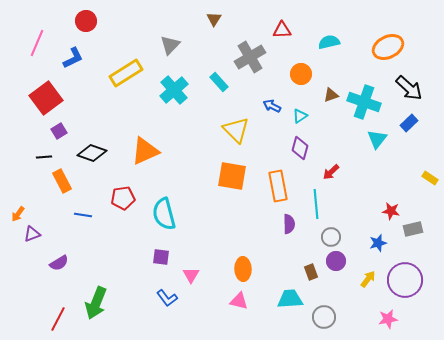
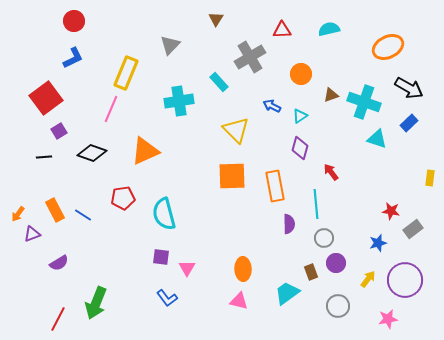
brown triangle at (214, 19): moved 2 px right
red circle at (86, 21): moved 12 px left
cyan semicircle at (329, 42): moved 13 px up
pink line at (37, 43): moved 74 px right, 66 px down
yellow rectangle at (126, 73): rotated 36 degrees counterclockwise
black arrow at (409, 88): rotated 12 degrees counterclockwise
cyan cross at (174, 90): moved 5 px right, 11 px down; rotated 32 degrees clockwise
cyan triangle at (377, 139): rotated 50 degrees counterclockwise
red arrow at (331, 172): rotated 96 degrees clockwise
orange square at (232, 176): rotated 12 degrees counterclockwise
yellow rectangle at (430, 178): rotated 63 degrees clockwise
orange rectangle at (62, 181): moved 7 px left, 29 px down
orange rectangle at (278, 186): moved 3 px left
blue line at (83, 215): rotated 24 degrees clockwise
gray rectangle at (413, 229): rotated 24 degrees counterclockwise
gray circle at (331, 237): moved 7 px left, 1 px down
purple circle at (336, 261): moved 2 px down
pink triangle at (191, 275): moved 4 px left, 7 px up
cyan trapezoid at (290, 299): moved 3 px left, 6 px up; rotated 32 degrees counterclockwise
gray circle at (324, 317): moved 14 px right, 11 px up
